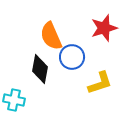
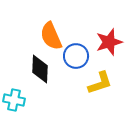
red star: moved 5 px right, 14 px down
blue circle: moved 4 px right, 1 px up
black diamond: rotated 8 degrees counterclockwise
